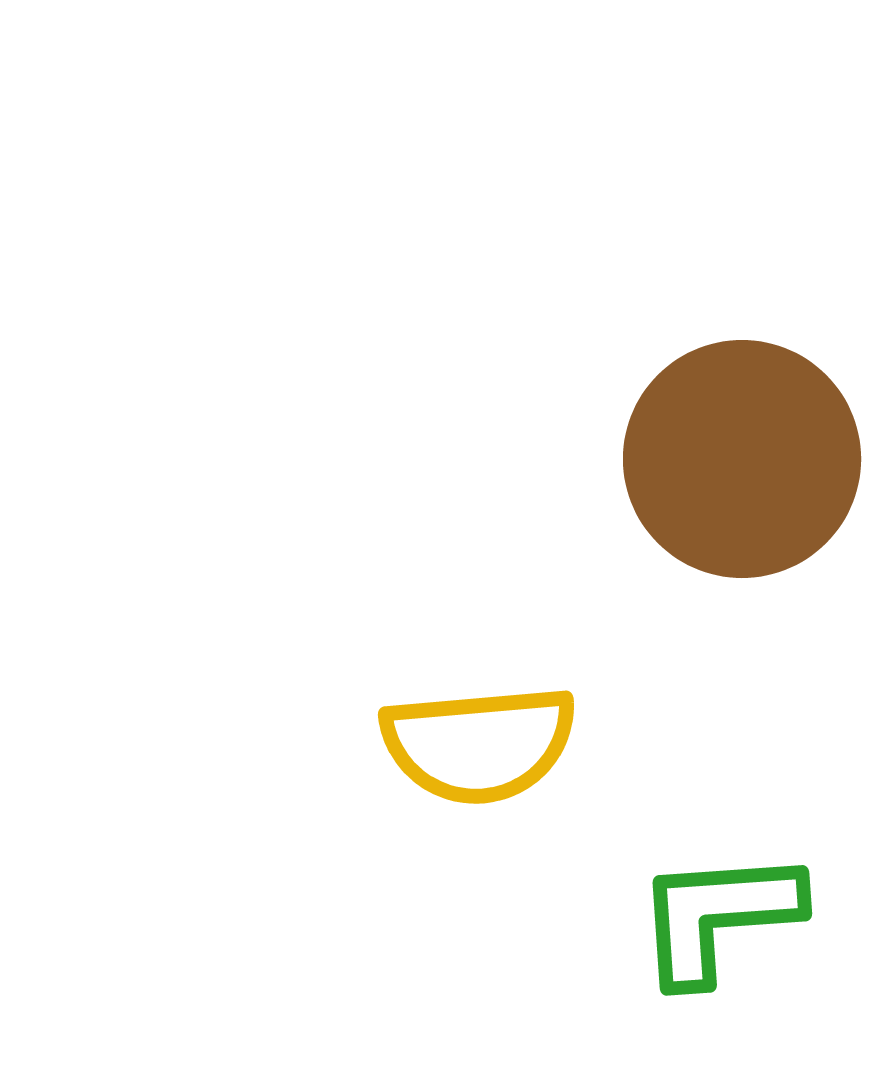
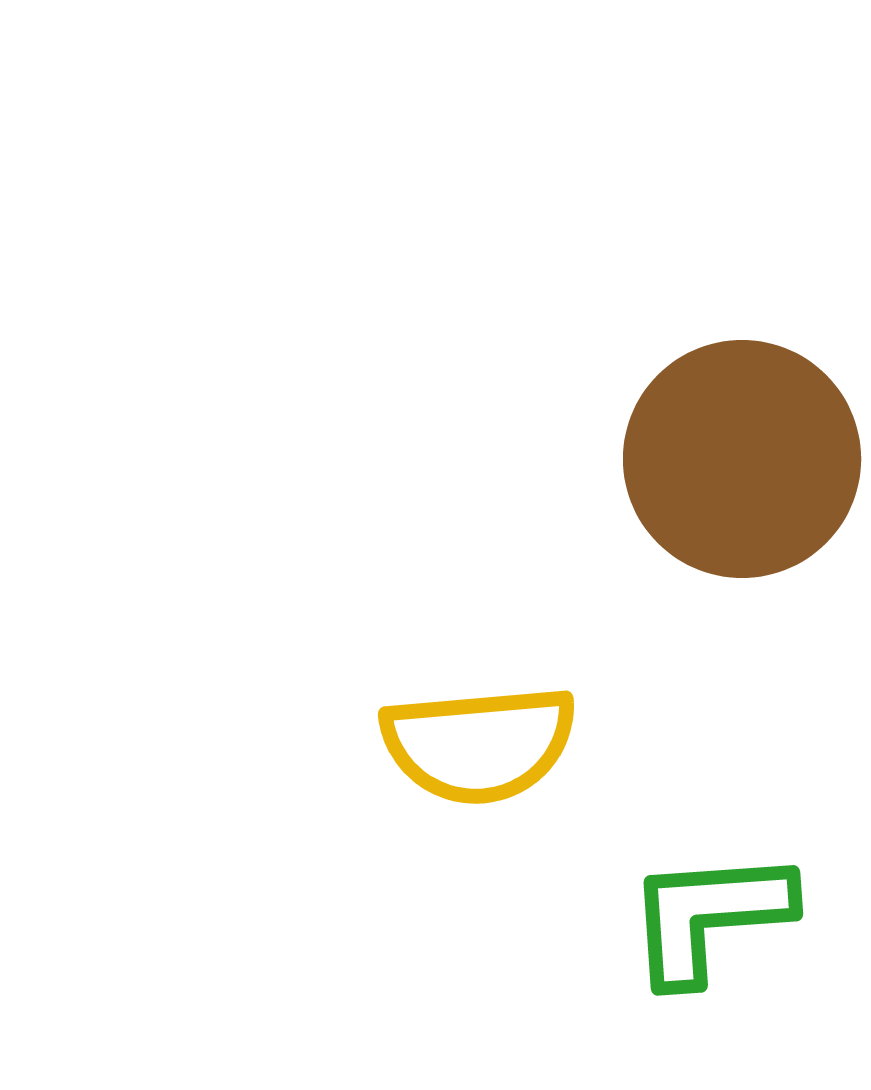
green L-shape: moved 9 px left
